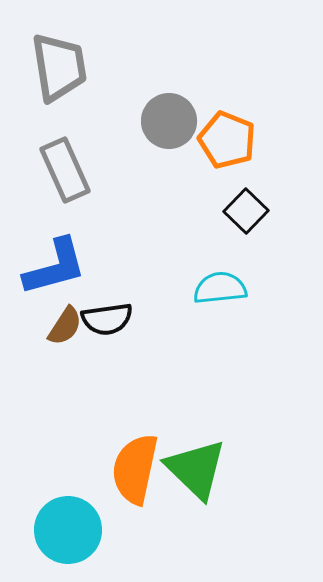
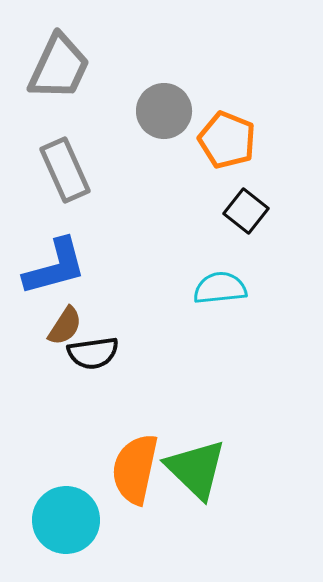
gray trapezoid: rotated 34 degrees clockwise
gray circle: moved 5 px left, 10 px up
black square: rotated 6 degrees counterclockwise
black semicircle: moved 14 px left, 34 px down
cyan circle: moved 2 px left, 10 px up
